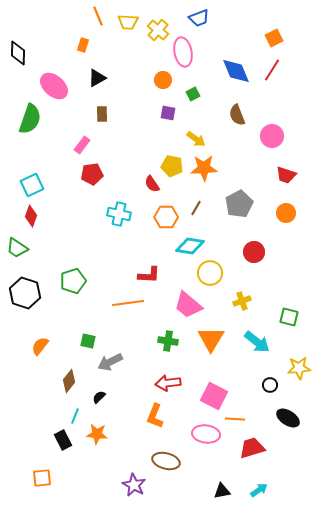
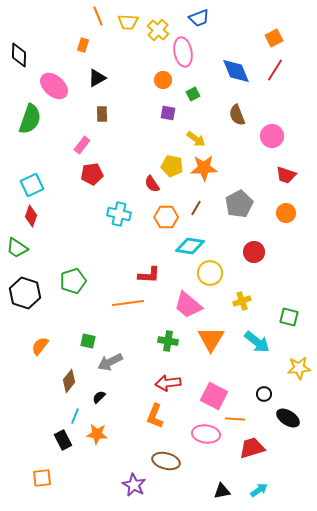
black diamond at (18, 53): moved 1 px right, 2 px down
red line at (272, 70): moved 3 px right
black circle at (270, 385): moved 6 px left, 9 px down
